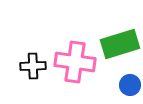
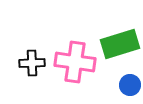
black cross: moved 1 px left, 3 px up
